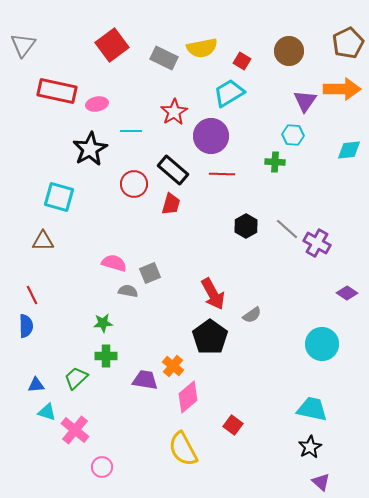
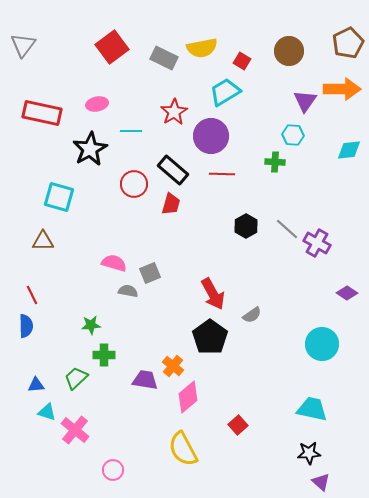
red square at (112, 45): moved 2 px down
red rectangle at (57, 91): moved 15 px left, 22 px down
cyan trapezoid at (229, 93): moved 4 px left, 1 px up
green star at (103, 323): moved 12 px left, 2 px down
green cross at (106, 356): moved 2 px left, 1 px up
red square at (233, 425): moved 5 px right; rotated 12 degrees clockwise
black star at (310, 447): moved 1 px left, 6 px down; rotated 25 degrees clockwise
pink circle at (102, 467): moved 11 px right, 3 px down
